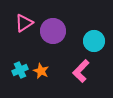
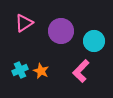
purple circle: moved 8 px right
